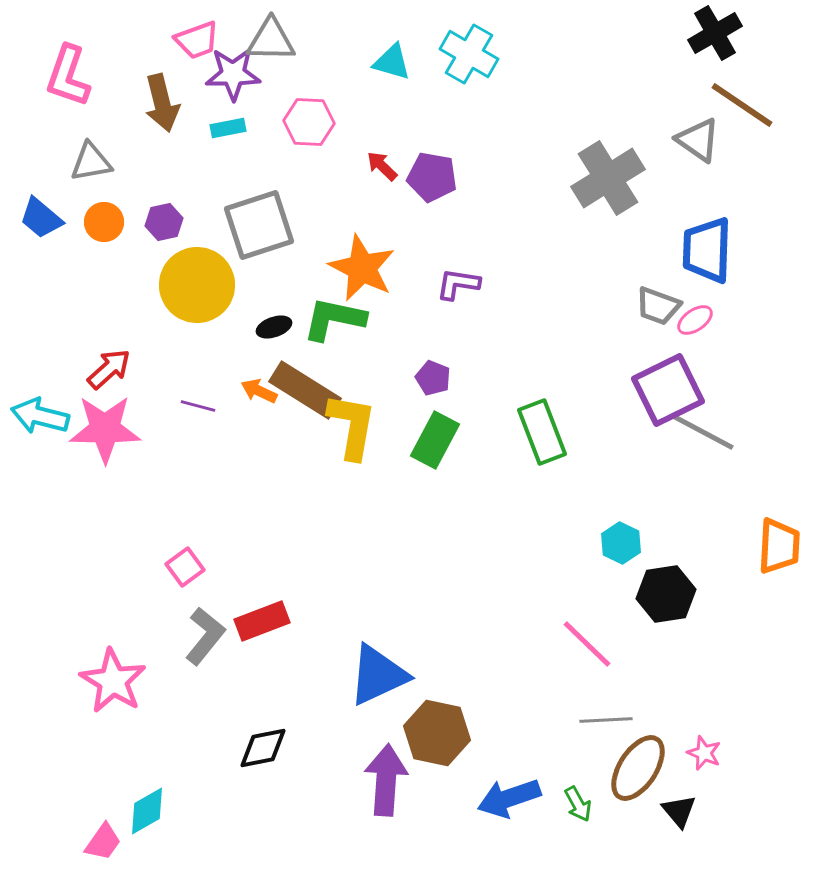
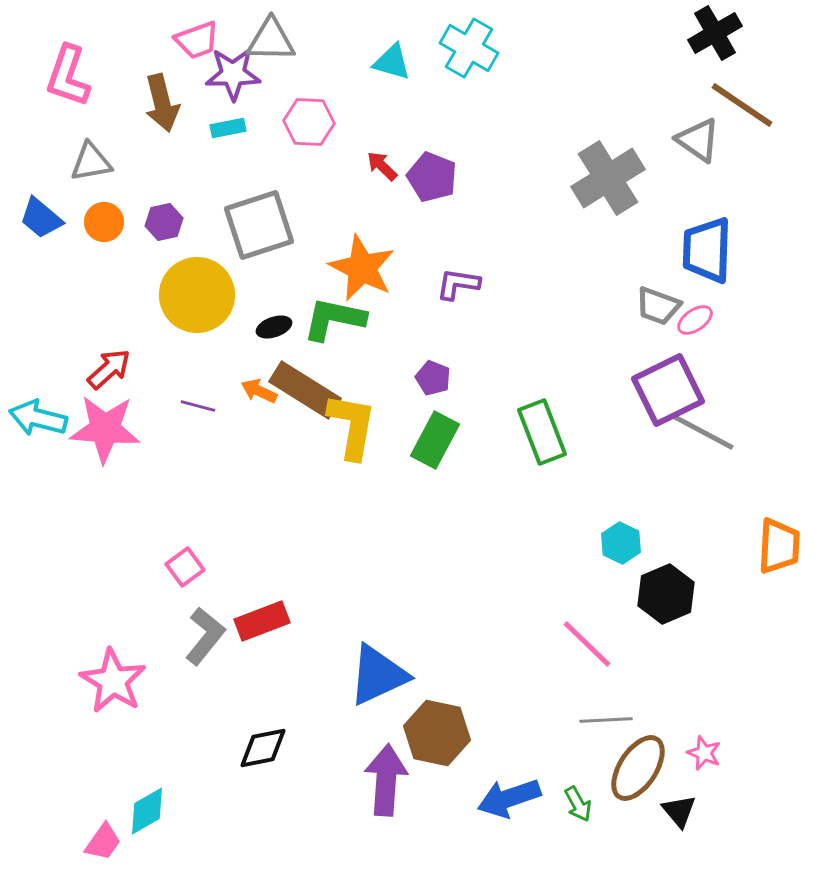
cyan cross at (469, 54): moved 6 px up
purple pentagon at (432, 177): rotated 12 degrees clockwise
yellow circle at (197, 285): moved 10 px down
cyan arrow at (40, 416): moved 2 px left, 2 px down
pink star at (105, 429): rotated 4 degrees clockwise
black hexagon at (666, 594): rotated 14 degrees counterclockwise
